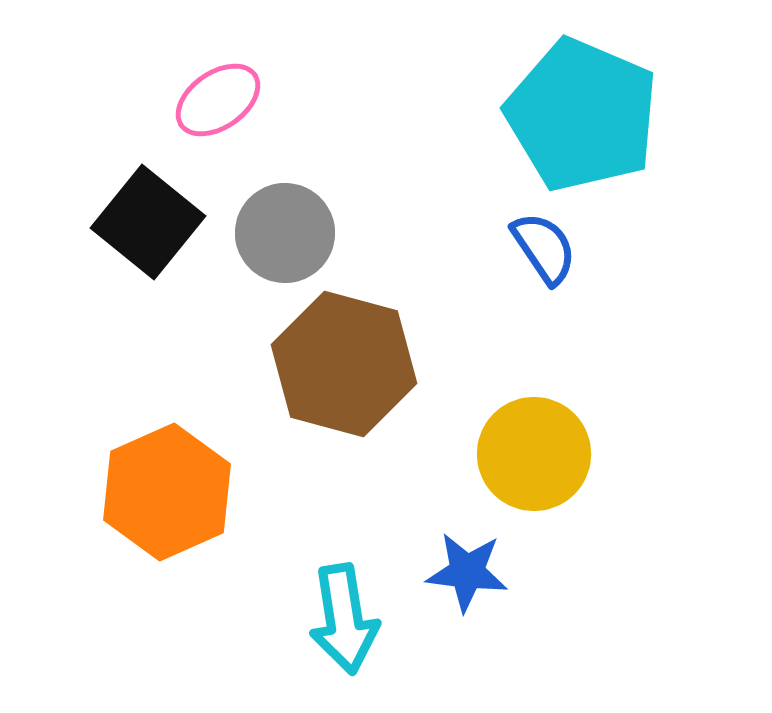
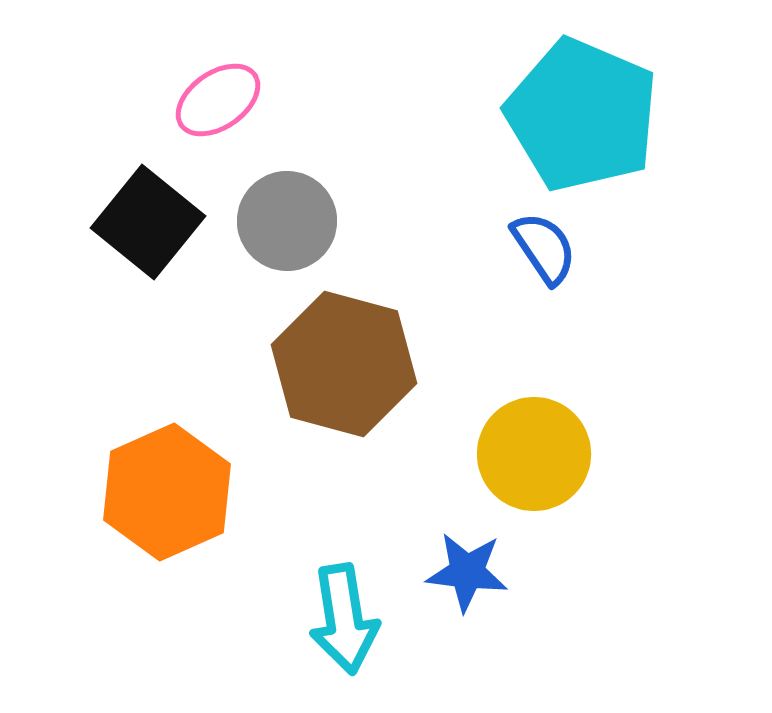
gray circle: moved 2 px right, 12 px up
